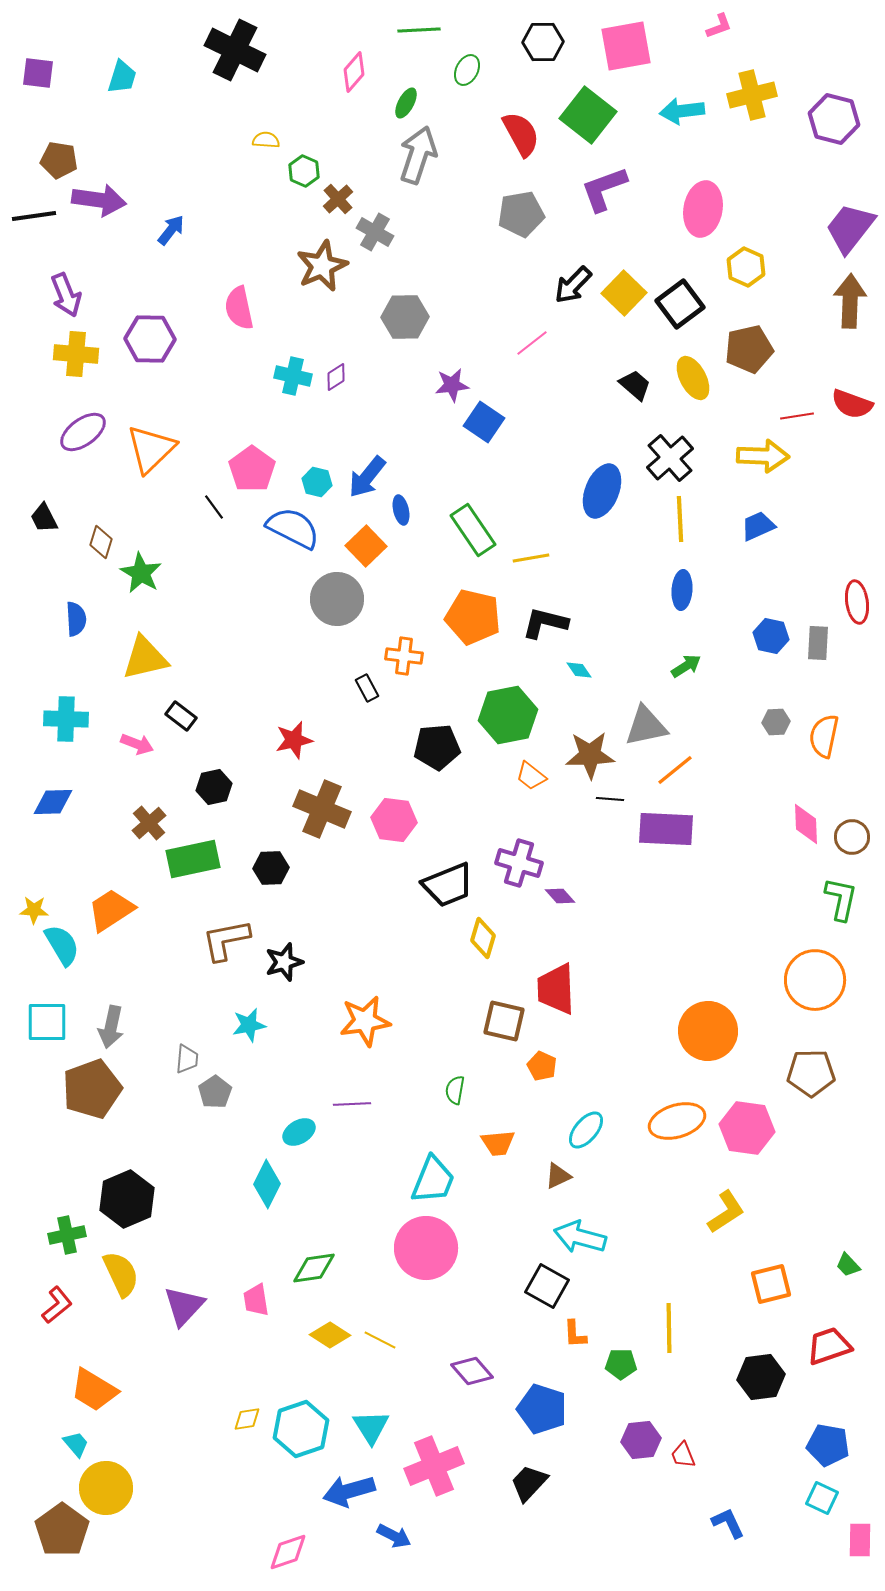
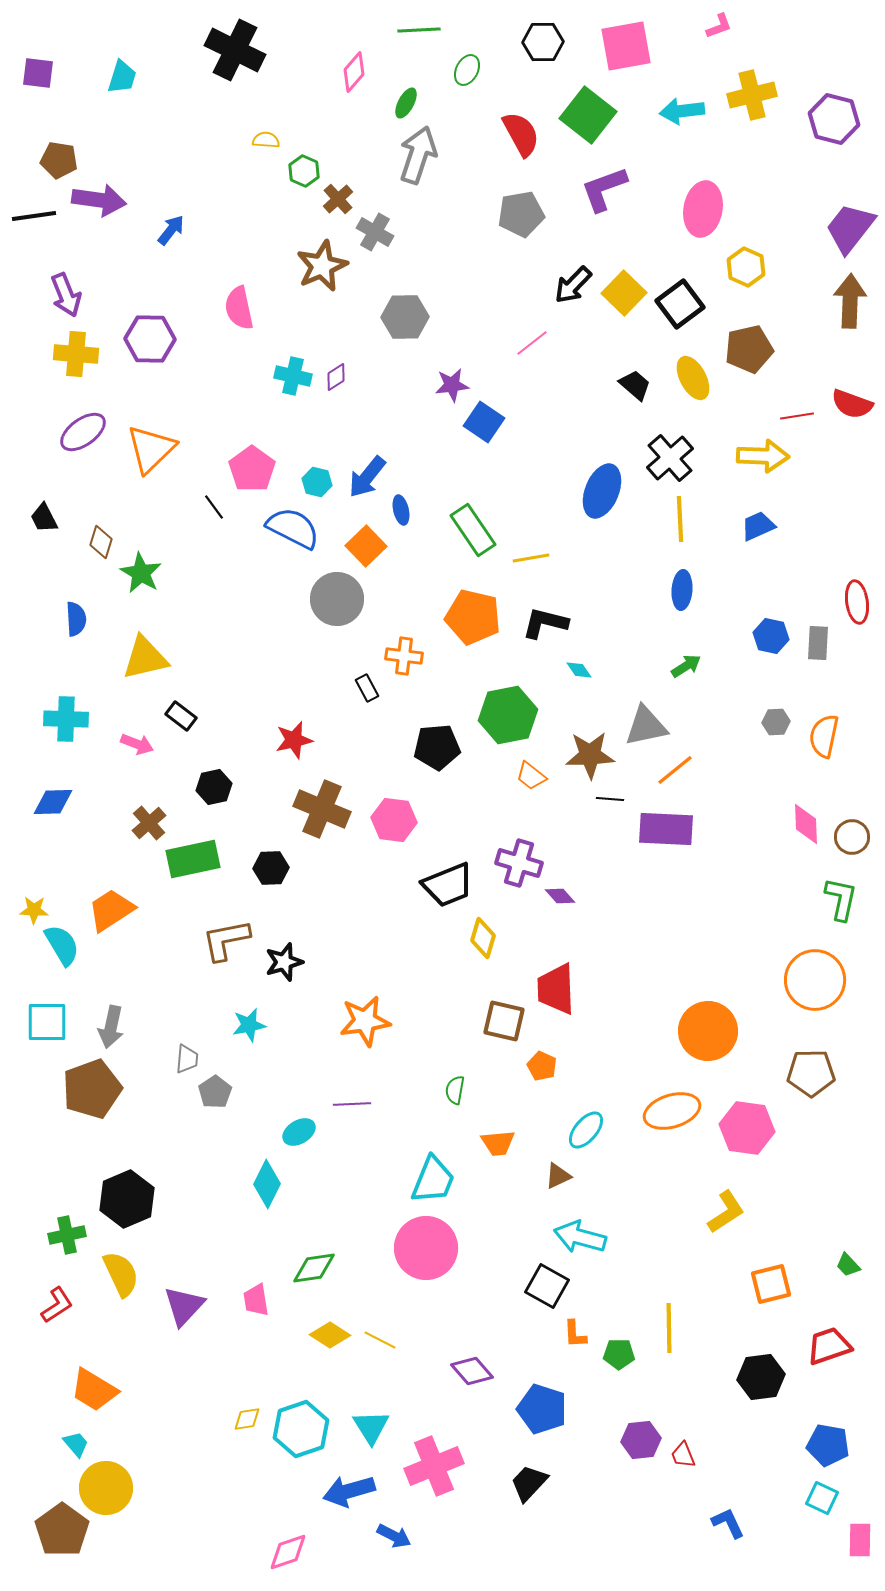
orange ellipse at (677, 1121): moved 5 px left, 10 px up
red L-shape at (57, 1305): rotated 6 degrees clockwise
green pentagon at (621, 1364): moved 2 px left, 10 px up
